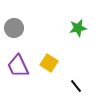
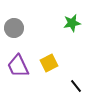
green star: moved 6 px left, 5 px up
yellow square: rotated 30 degrees clockwise
